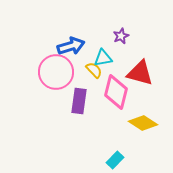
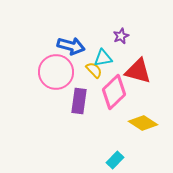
blue arrow: rotated 32 degrees clockwise
red triangle: moved 2 px left, 2 px up
pink diamond: moved 2 px left; rotated 32 degrees clockwise
